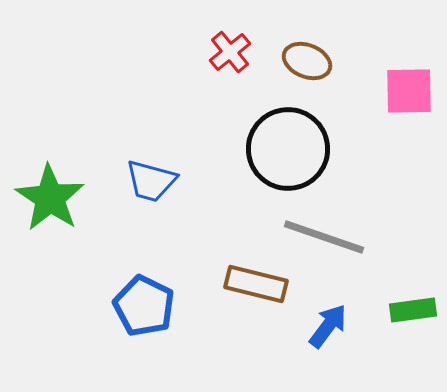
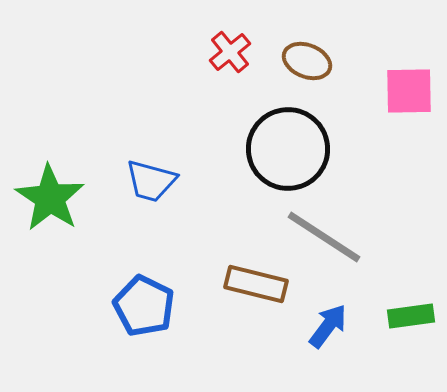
gray line: rotated 14 degrees clockwise
green rectangle: moved 2 px left, 6 px down
